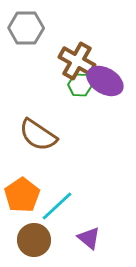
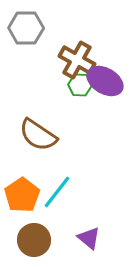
brown cross: moved 1 px up
cyan line: moved 14 px up; rotated 9 degrees counterclockwise
